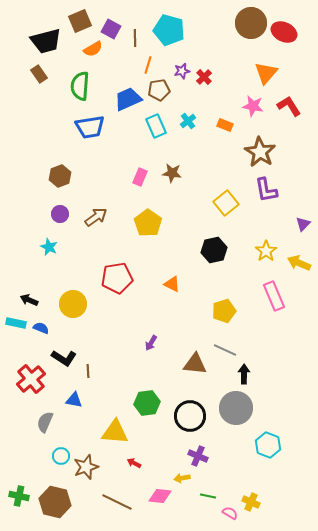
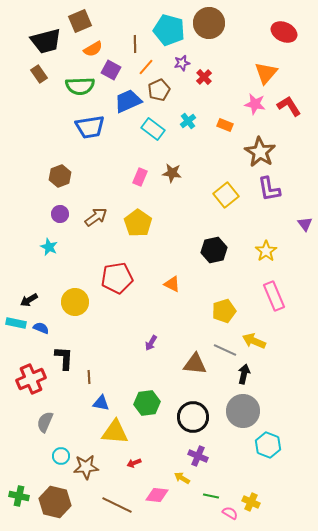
brown circle at (251, 23): moved 42 px left
purple square at (111, 29): moved 41 px down
brown line at (135, 38): moved 6 px down
orange line at (148, 65): moved 2 px left, 2 px down; rotated 24 degrees clockwise
purple star at (182, 71): moved 8 px up
green semicircle at (80, 86): rotated 96 degrees counterclockwise
brown pentagon at (159, 90): rotated 15 degrees counterclockwise
blue trapezoid at (128, 99): moved 2 px down
pink star at (253, 106): moved 2 px right, 2 px up
cyan rectangle at (156, 126): moved 3 px left, 3 px down; rotated 30 degrees counterclockwise
purple L-shape at (266, 190): moved 3 px right, 1 px up
yellow square at (226, 203): moved 8 px up
yellow pentagon at (148, 223): moved 10 px left
purple triangle at (303, 224): moved 2 px right; rotated 21 degrees counterclockwise
yellow arrow at (299, 263): moved 45 px left, 78 px down
black arrow at (29, 300): rotated 54 degrees counterclockwise
yellow circle at (73, 304): moved 2 px right, 2 px up
black L-shape at (64, 358): rotated 120 degrees counterclockwise
brown line at (88, 371): moved 1 px right, 6 px down
black arrow at (244, 374): rotated 12 degrees clockwise
red cross at (31, 379): rotated 16 degrees clockwise
blue triangle at (74, 400): moved 27 px right, 3 px down
gray circle at (236, 408): moved 7 px right, 3 px down
black circle at (190, 416): moved 3 px right, 1 px down
red arrow at (134, 463): rotated 48 degrees counterclockwise
brown star at (86, 467): rotated 15 degrees clockwise
yellow arrow at (182, 478): rotated 42 degrees clockwise
pink diamond at (160, 496): moved 3 px left, 1 px up
green line at (208, 496): moved 3 px right
brown line at (117, 502): moved 3 px down
